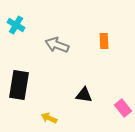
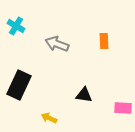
cyan cross: moved 1 px down
gray arrow: moved 1 px up
black rectangle: rotated 16 degrees clockwise
pink rectangle: rotated 48 degrees counterclockwise
